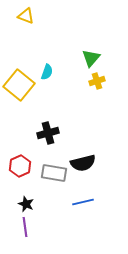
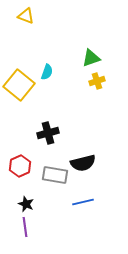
green triangle: rotated 30 degrees clockwise
gray rectangle: moved 1 px right, 2 px down
